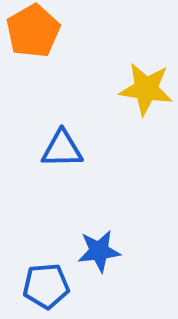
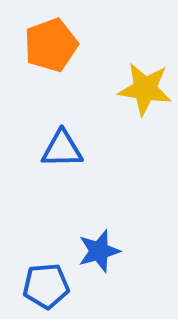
orange pentagon: moved 18 px right, 14 px down; rotated 10 degrees clockwise
yellow star: moved 1 px left
blue star: rotated 9 degrees counterclockwise
